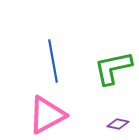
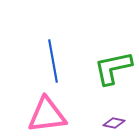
pink triangle: rotated 21 degrees clockwise
purple diamond: moved 4 px left, 1 px up
